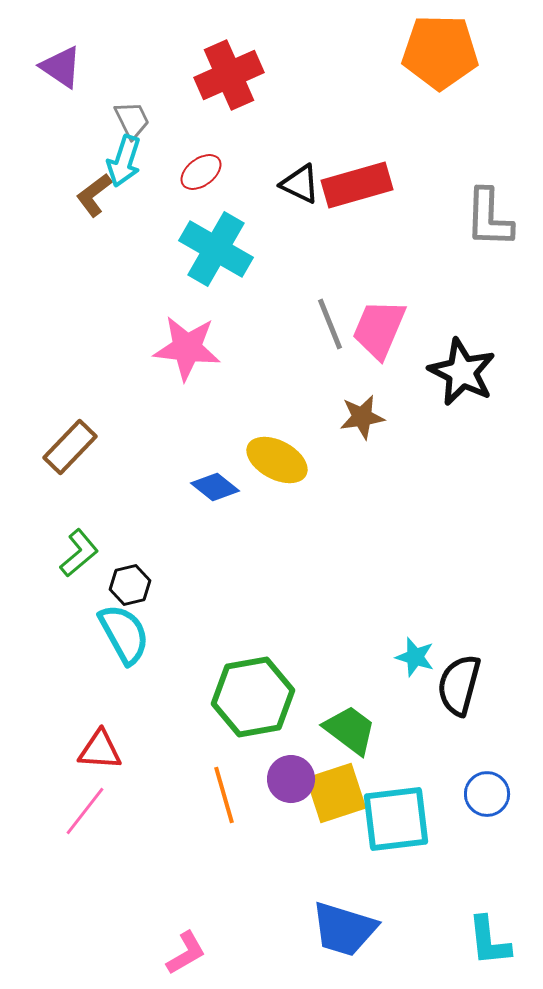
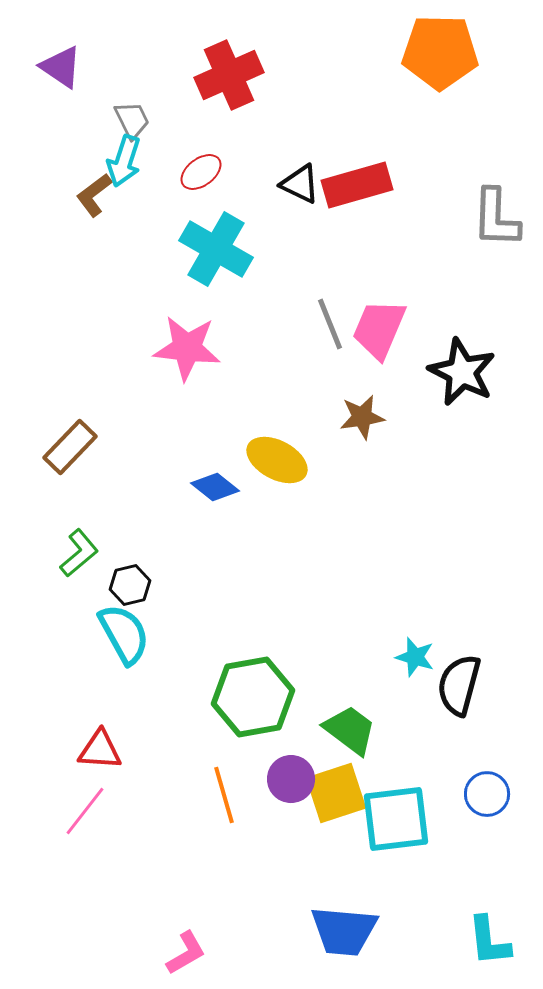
gray L-shape: moved 7 px right
blue trapezoid: moved 2 px down; rotated 12 degrees counterclockwise
